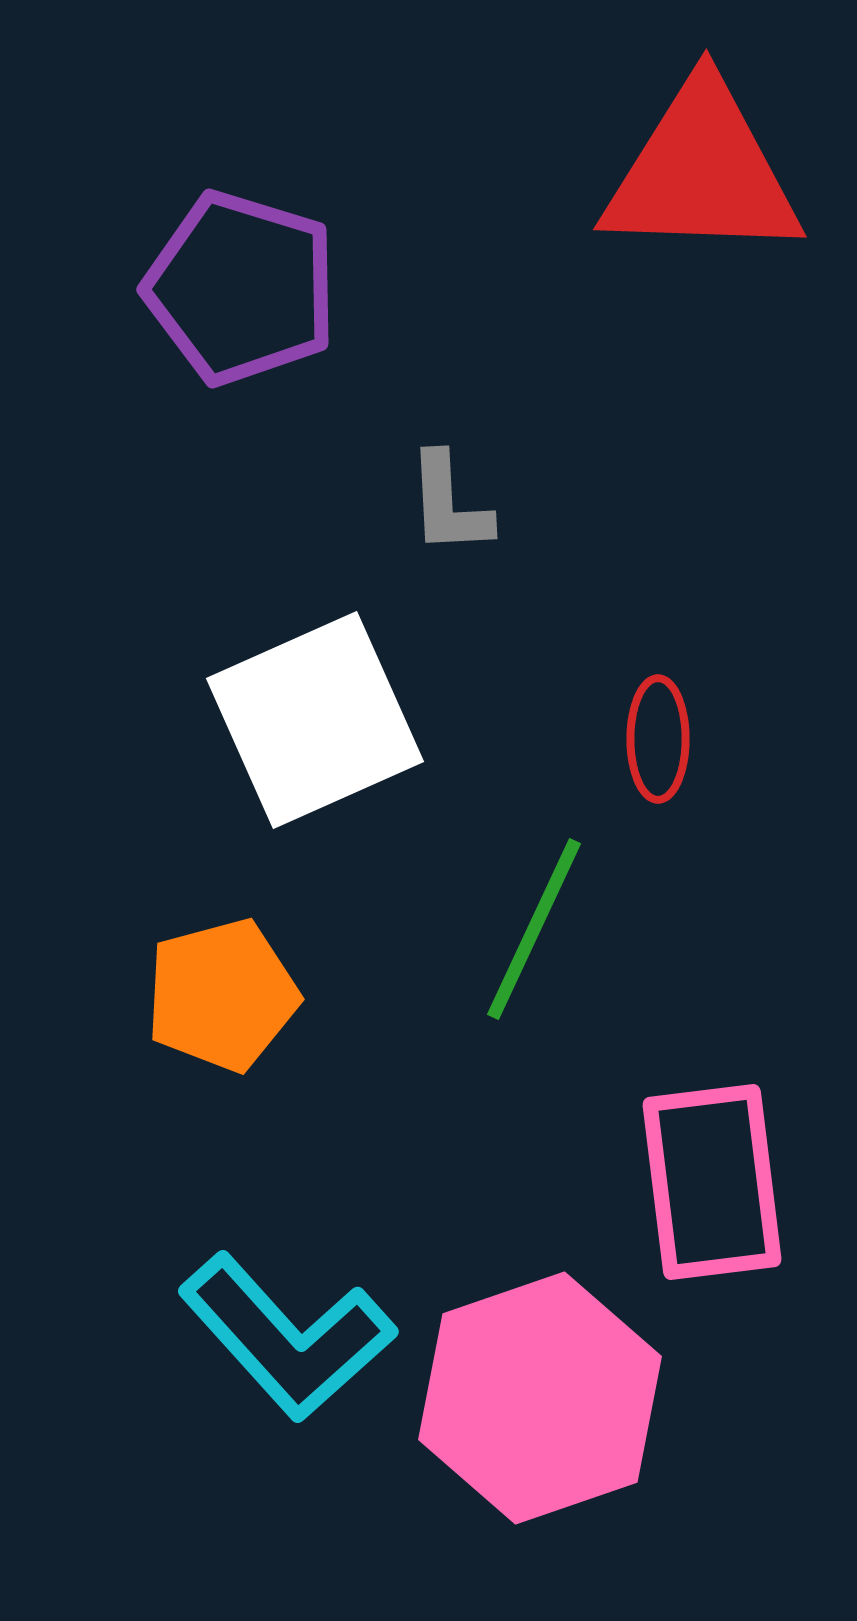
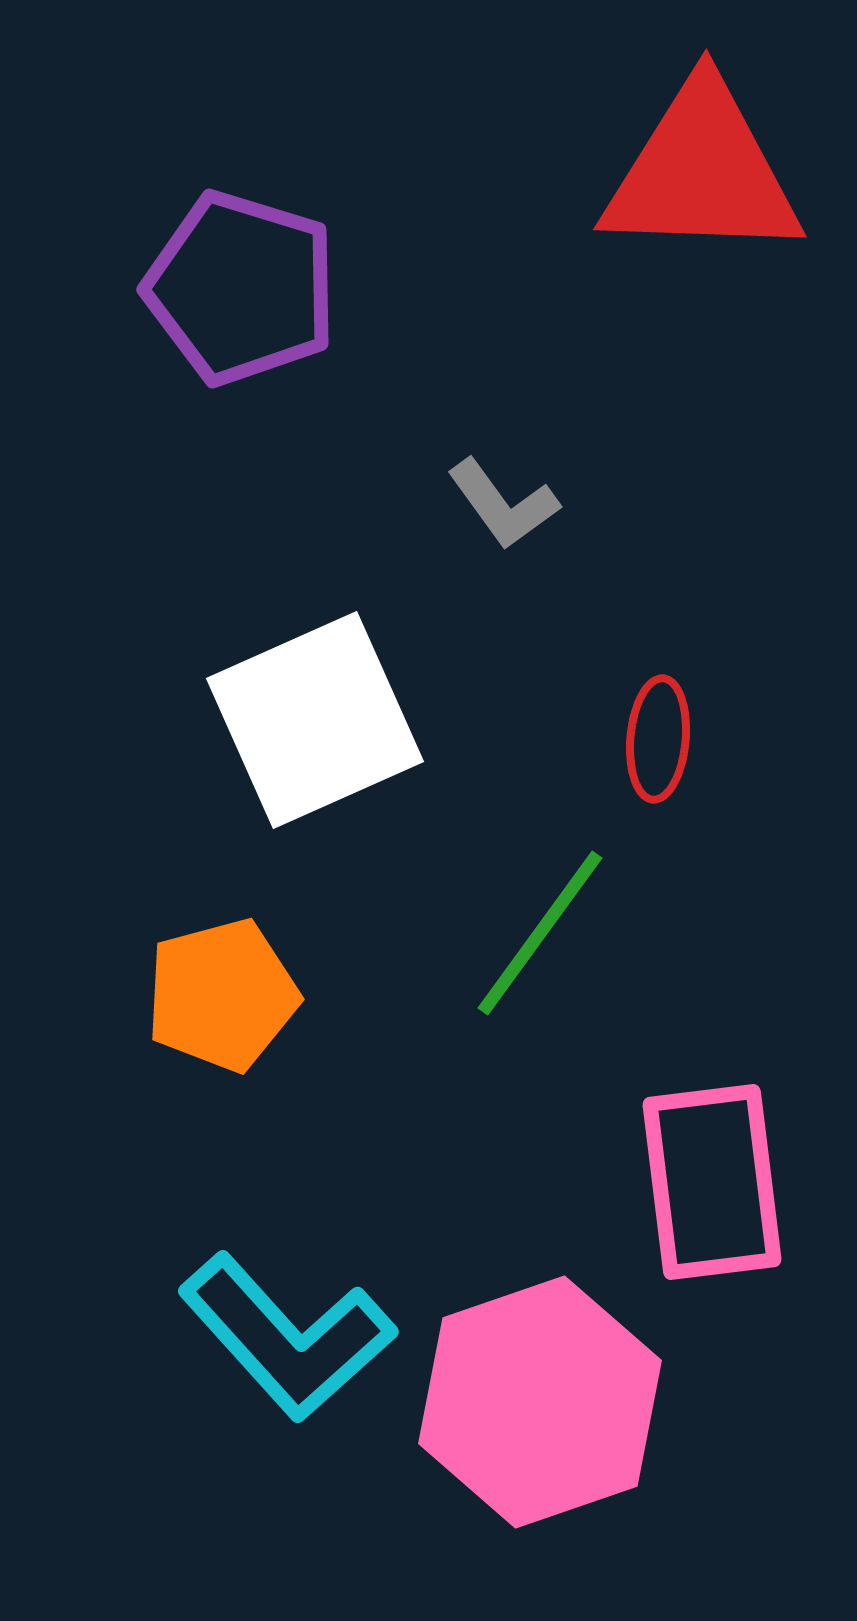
gray L-shape: moved 54 px right; rotated 33 degrees counterclockwise
red ellipse: rotated 5 degrees clockwise
green line: moved 6 px right, 4 px down; rotated 11 degrees clockwise
pink hexagon: moved 4 px down
